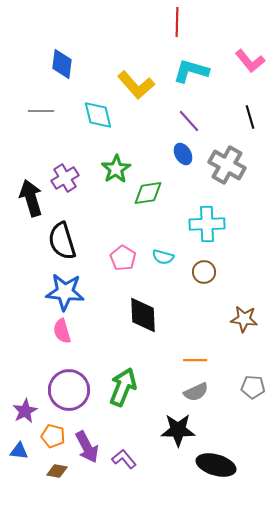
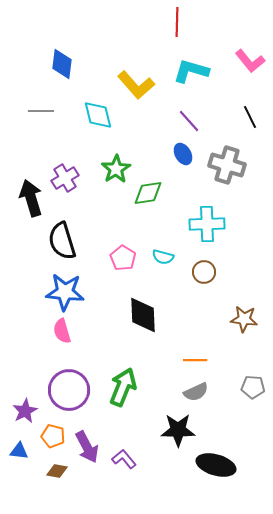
black line: rotated 10 degrees counterclockwise
gray cross: rotated 12 degrees counterclockwise
